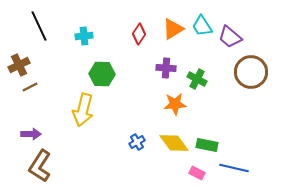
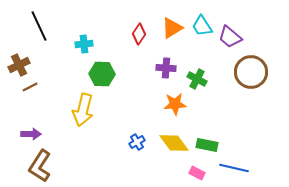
orange triangle: moved 1 px left, 1 px up
cyan cross: moved 8 px down
